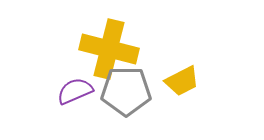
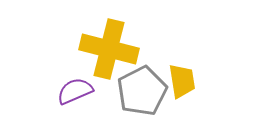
yellow trapezoid: rotated 72 degrees counterclockwise
gray pentagon: moved 16 px right; rotated 27 degrees counterclockwise
